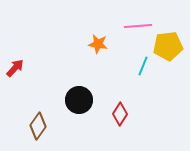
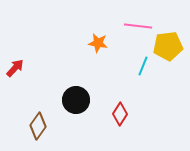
pink line: rotated 12 degrees clockwise
orange star: moved 1 px up
black circle: moved 3 px left
